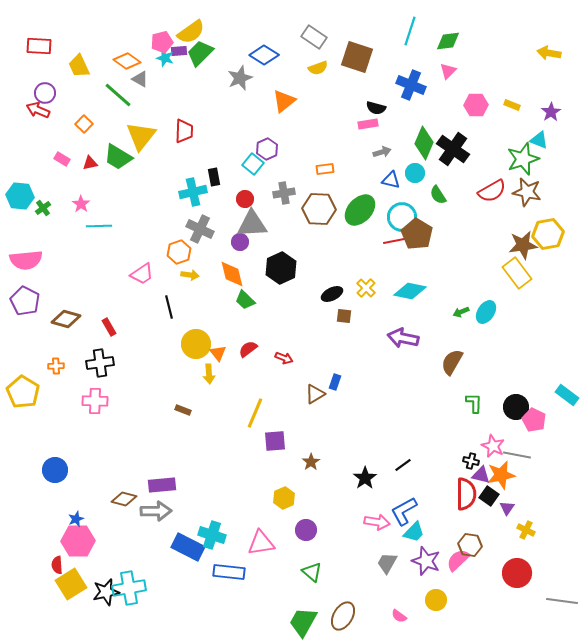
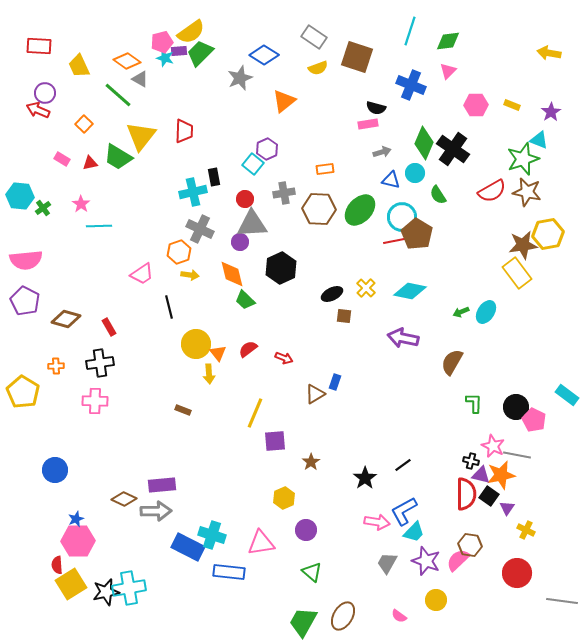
brown diamond at (124, 499): rotated 10 degrees clockwise
